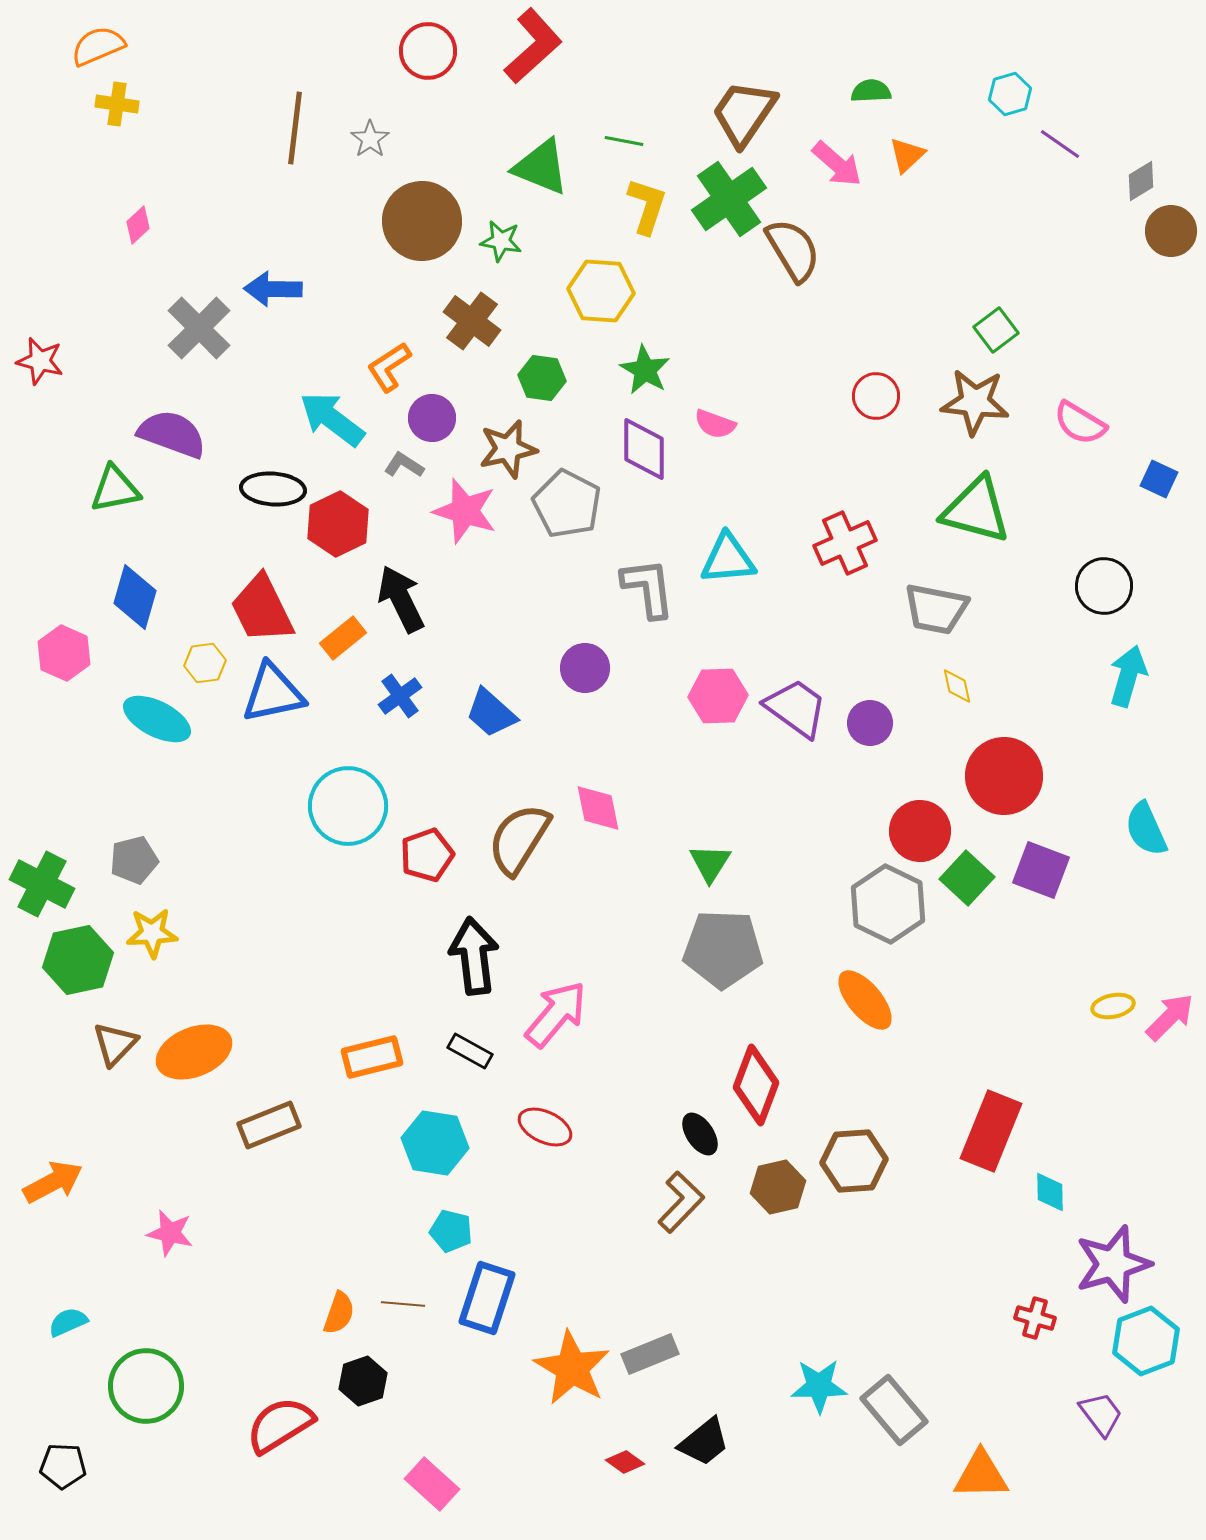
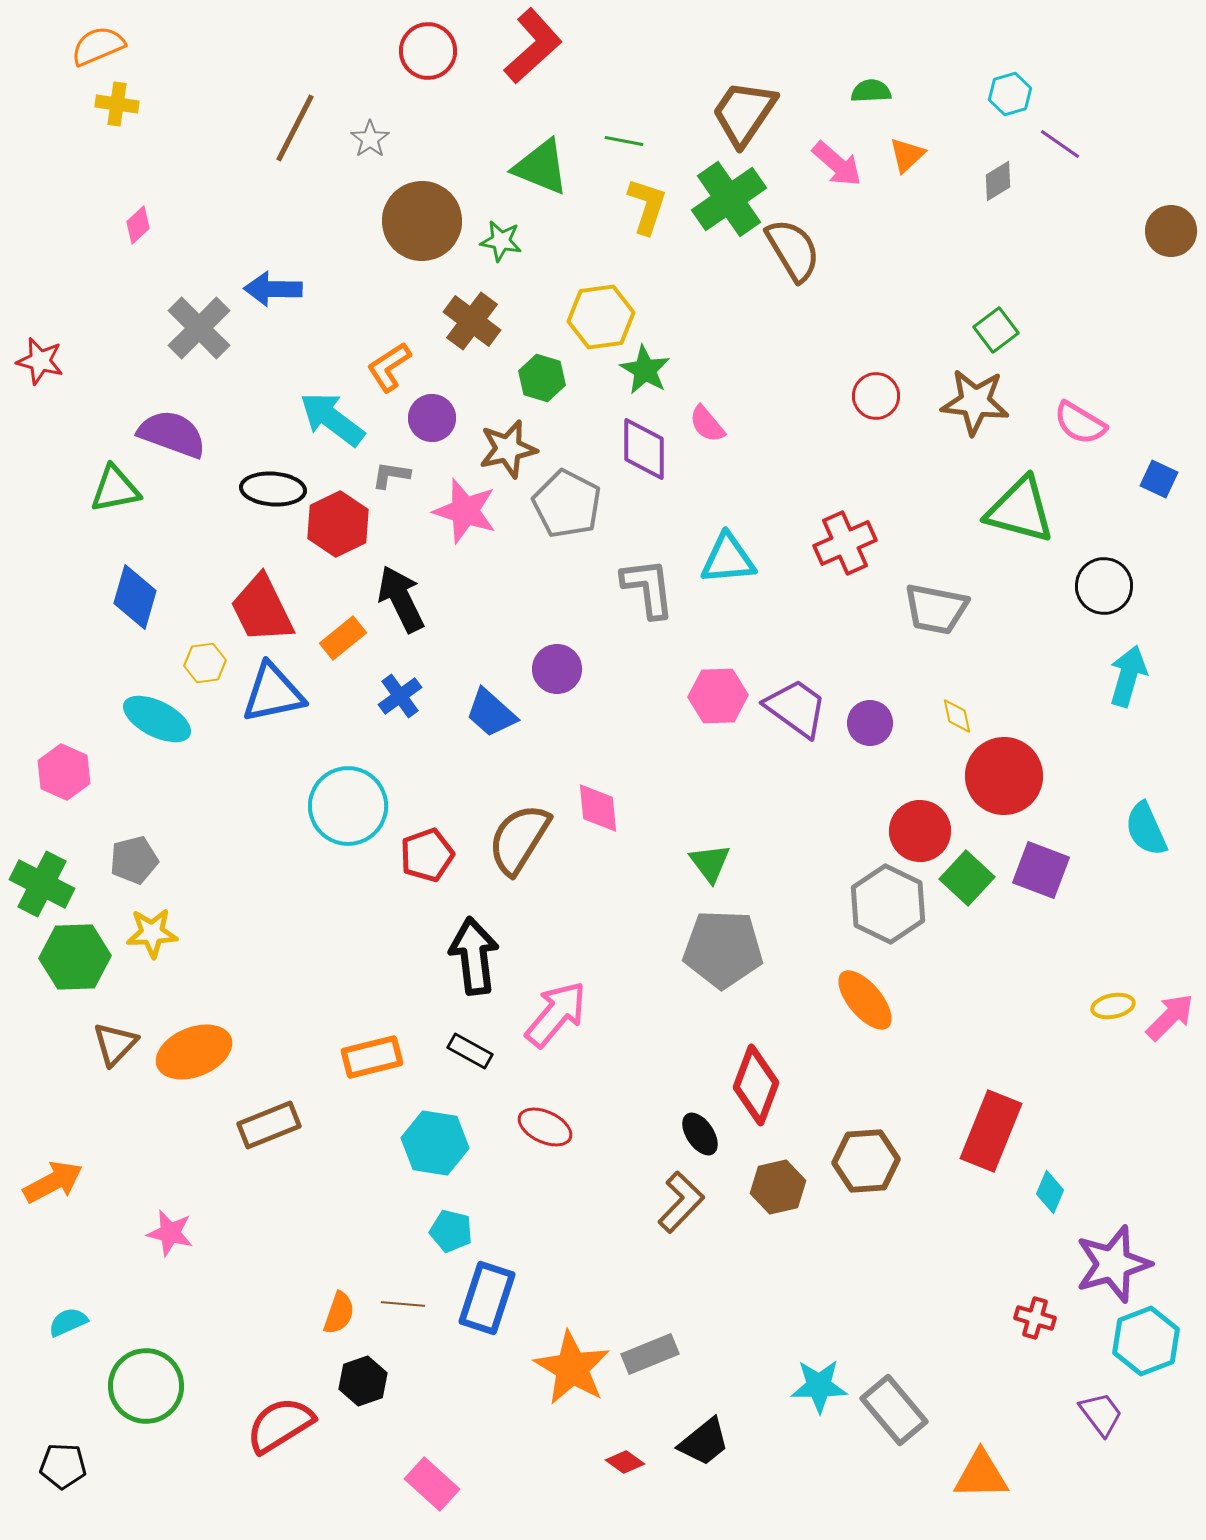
brown line at (295, 128): rotated 20 degrees clockwise
gray diamond at (1141, 181): moved 143 px left
yellow hexagon at (601, 291): moved 26 px down; rotated 12 degrees counterclockwise
green hexagon at (542, 378): rotated 9 degrees clockwise
pink semicircle at (715, 424): moved 8 px left; rotated 30 degrees clockwise
gray L-shape at (404, 465): moved 13 px left, 10 px down; rotated 24 degrees counterclockwise
green triangle at (976, 510): moved 44 px right
pink hexagon at (64, 653): moved 119 px down
purple circle at (585, 668): moved 28 px left, 1 px down
yellow diamond at (957, 686): moved 30 px down
pink diamond at (598, 808): rotated 6 degrees clockwise
green triangle at (710, 863): rotated 9 degrees counterclockwise
green hexagon at (78, 960): moved 3 px left, 3 px up; rotated 10 degrees clockwise
brown hexagon at (854, 1161): moved 12 px right
cyan diamond at (1050, 1192): rotated 24 degrees clockwise
